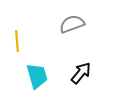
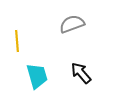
black arrow: rotated 80 degrees counterclockwise
